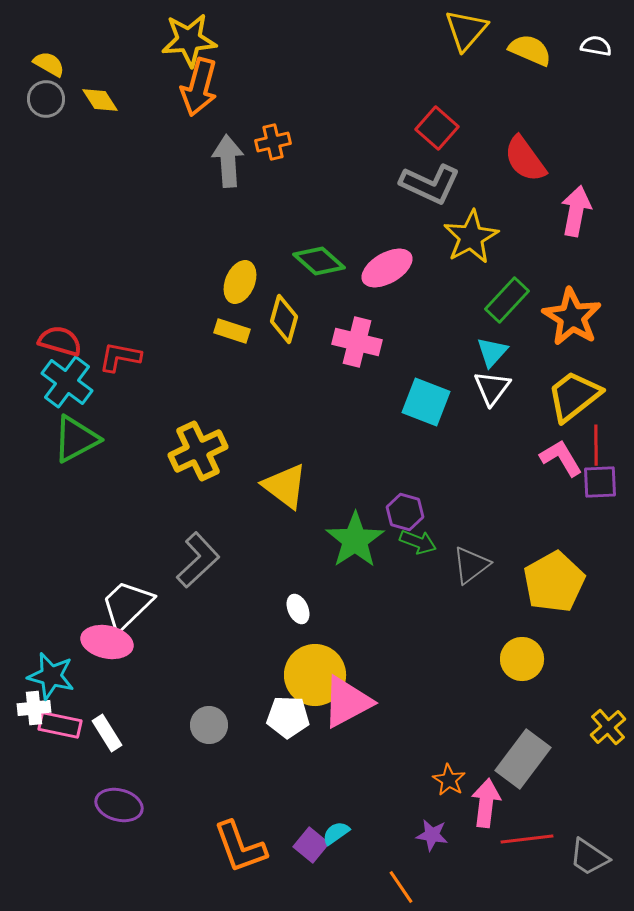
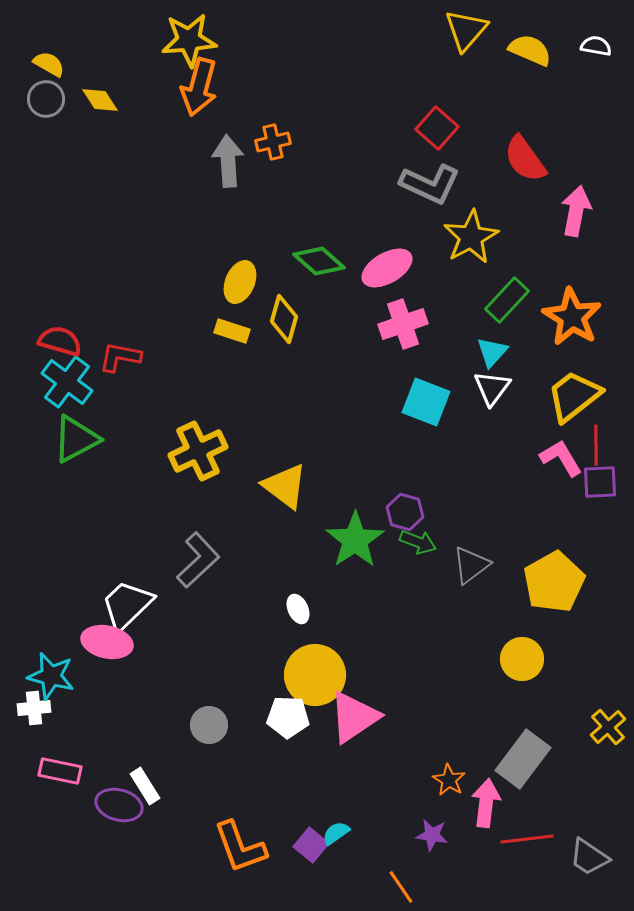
pink cross at (357, 342): moved 46 px right, 18 px up; rotated 33 degrees counterclockwise
pink triangle at (347, 702): moved 7 px right, 15 px down; rotated 6 degrees counterclockwise
pink rectangle at (60, 725): moved 46 px down
white rectangle at (107, 733): moved 38 px right, 53 px down
